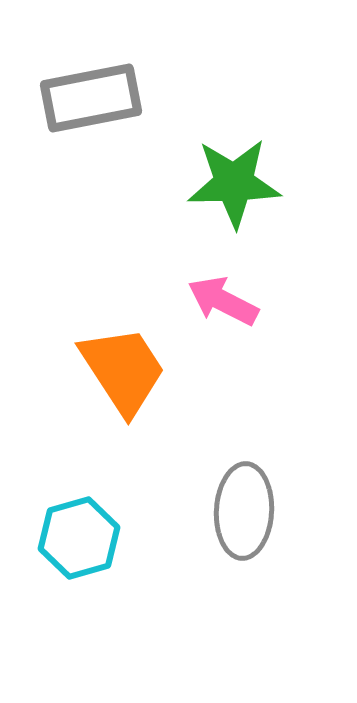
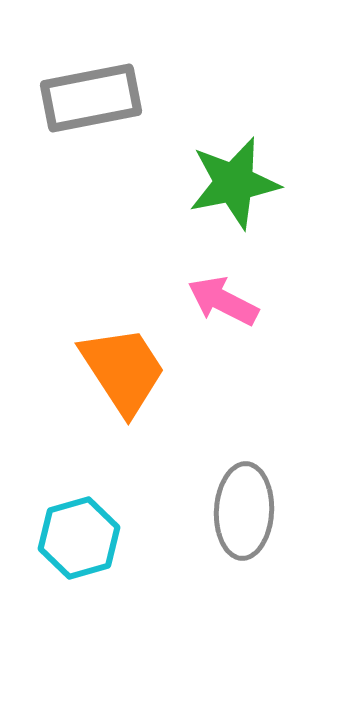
green star: rotated 10 degrees counterclockwise
